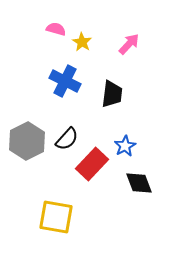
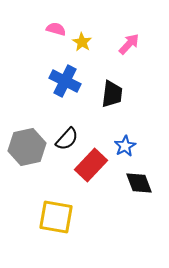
gray hexagon: moved 6 px down; rotated 15 degrees clockwise
red rectangle: moved 1 px left, 1 px down
